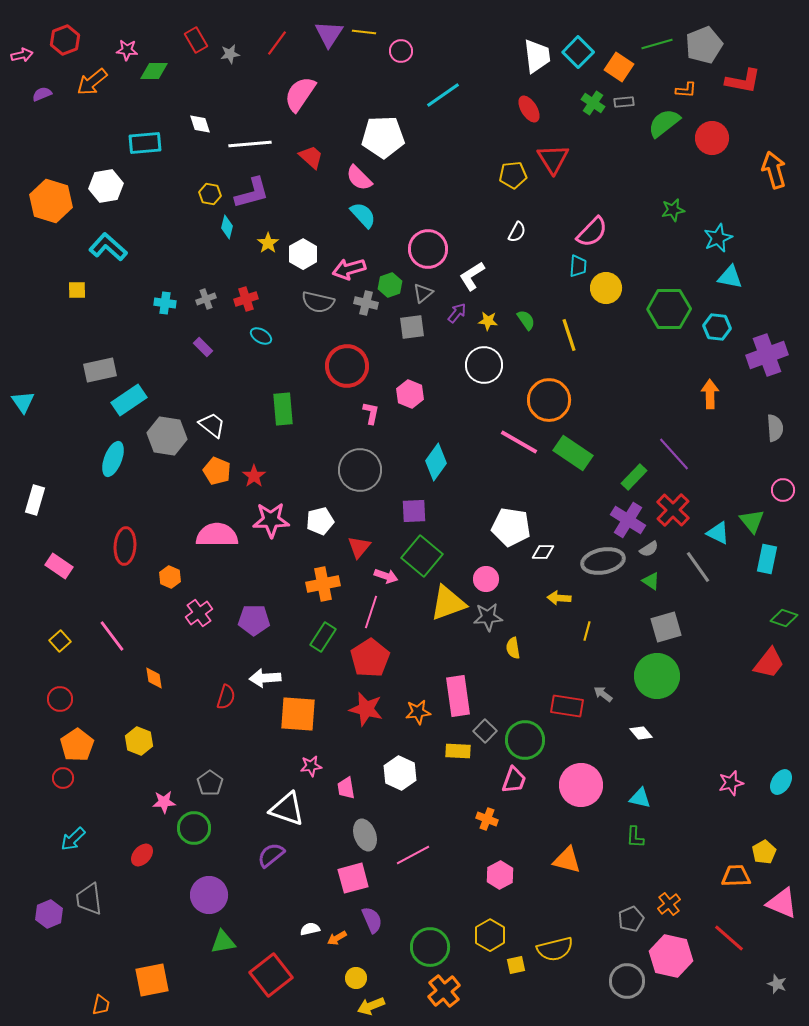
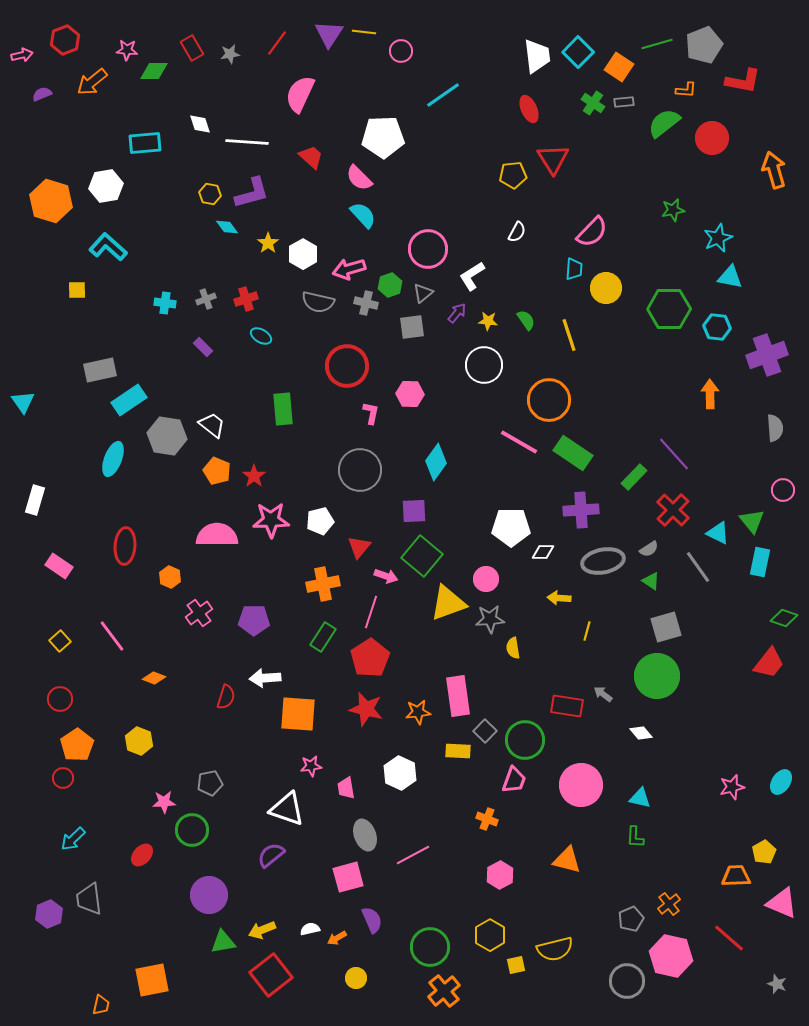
red rectangle at (196, 40): moved 4 px left, 8 px down
pink semicircle at (300, 94): rotated 9 degrees counterclockwise
red ellipse at (529, 109): rotated 8 degrees clockwise
white line at (250, 144): moved 3 px left, 2 px up; rotated 9 degrees clockwise
cyan diamond at (227, 227): rotated 50 degrees counterclockwise
cyan trapezoid at (578, 266): moved 4 px left, 3 px down
pink hexagon at (410, 394): rotated 20 degrees counterclockwise
purple cross at (628, 520): moved 47 px left, 10 px up; rotated 36 degrees counterclockwise
white pentagon at (511, 527): rotated 9 degrees counterclockwise
cyan rectangle at (767, 559): moved 7 px left, 3 px down
gray star at (488, 617): moved 2 px right, 2 px down
orange diamond at (154, 678): rotated 60 degrees counterclockwise
gray pentagon at (210, 783): rotated 25 degrees clockwise
pink star at (731, 783): moved 1 px right, 4 px down
green circle at (194, 828): moved 2 px left, 2 px down
pink square at (353, 878): moved 5 px left, 1 px up
yellow arrow at (371, 1006): moved 109 px left, 76 px up
